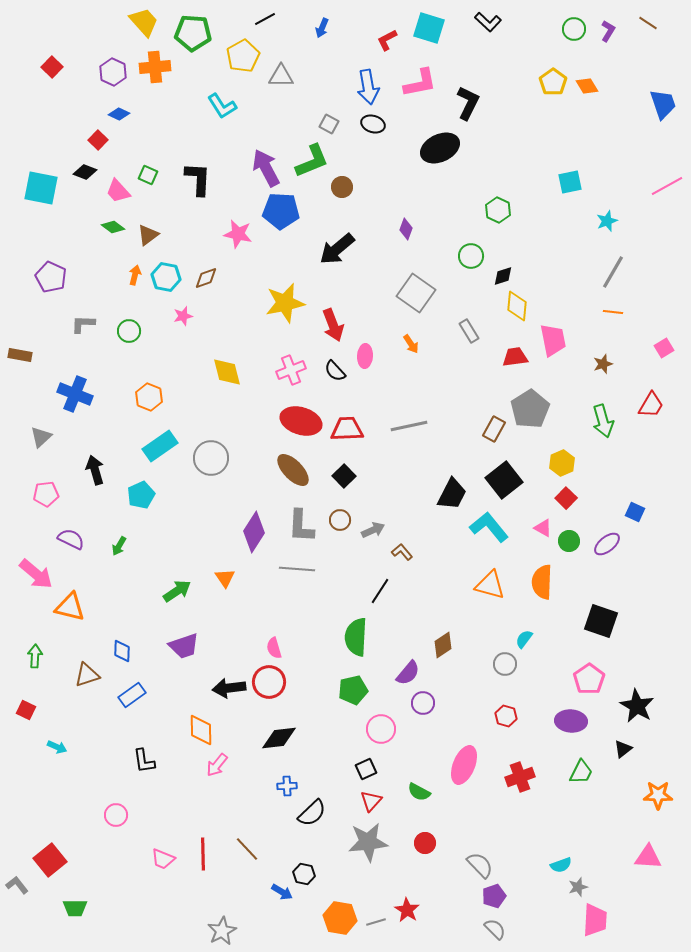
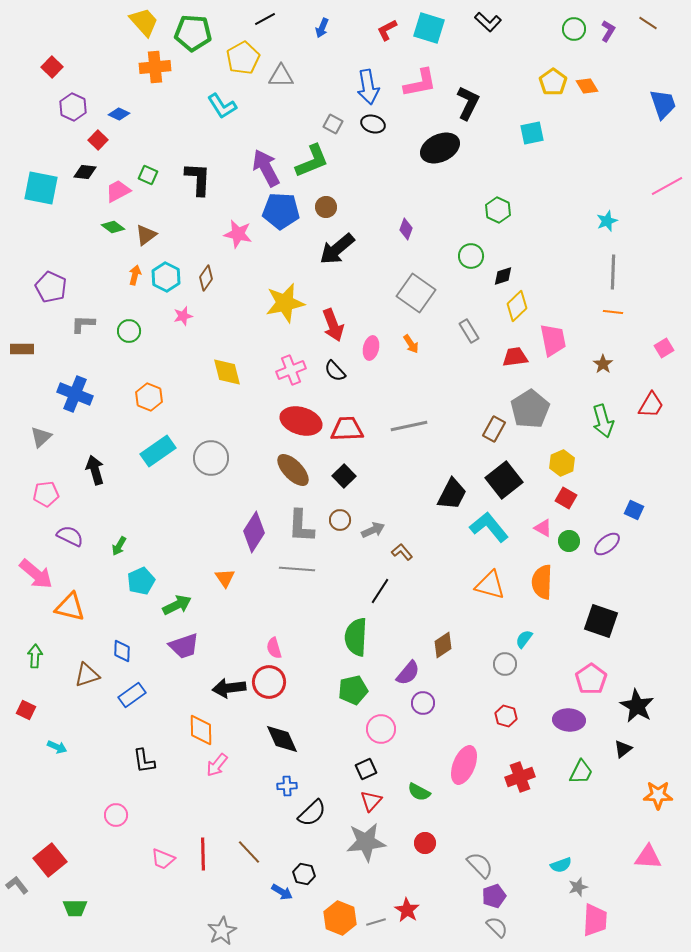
red L-shape at (387, 40): moved 10 px up
yellow pentagon at (243, 56): moved 2 px down
purple hexagon at (113, 72): moved 40 px left, 35 px down
gray square at (329, 124): moved 4 px right
black diamond at (85, 172): rotated 15 degrees counterclockwise
cyan square at (570, 182): moved 38 px left, 49 px up
brown circle at (342, 187): moved 16 px left, 20 px down
pink trapezoid at (118, 191): rotated 104 degrees clockwise
brown triangle at (148, 235): moved 2 px left
gray line at (613, 272): rotated 28 degrees counterclockwise
purple pentagon at (51, 277): moved 10 px down
cyan hexagon at (166, 277): rotated 16 degrees clockwise
brown diamond at (206, 278): rotated 35 degrees counterclockwise
yellow diamond at (517, 306): rotated 40 degrees clockwise
brown rectangle at (20, 355): moved 2 px right, 6 px up; rotated 10 degrees counterclockwise
pink ellipse at (365, 356): moved 6 px right, 8 px up; rotated 10 degrees clockwise
brown star at (603, 364): rotated 18 degrees counterclockwise
cyan rectangle at (160, 446): moved 2 px left, 5 px down
cyan pentagon at (141, 495): moved 86 px down
red square at (566, 498): rotated 15 degrees counterclockwise
blue square at (635, 512): moved 1 px left, 2 px up
purple semicircle at (71, 539): moved 1 px left, 3 px up
green arrow at (177, 591): moved 14 px down; rotated 8 degrees clockwise
pink pentagon at (589, 679): moved 2 px right
purple ellipse at (571, 721): moved 2 px left, 1 px up
black diamond at (279, 738): moved 3 px right, 1 px down; rotated 72 degrees clockwise
gray star at (368, 842): moved 2 px left
brown line at (247, 849): moved 2 px right, 3 px down
orange hexagon at (340, 918): rotated 12 degrees clockwise
gray semicircle at (495, 929): moved 2 px right, 2 px up
